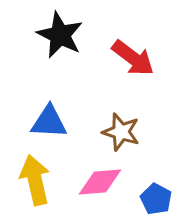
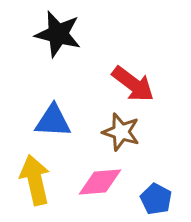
black star: moved 2 px left, 1 px up; rotated 12 degrees counterclockwise
red arrow: moved 26 px down
blue triangle: moved 4 px right, 1 px up
